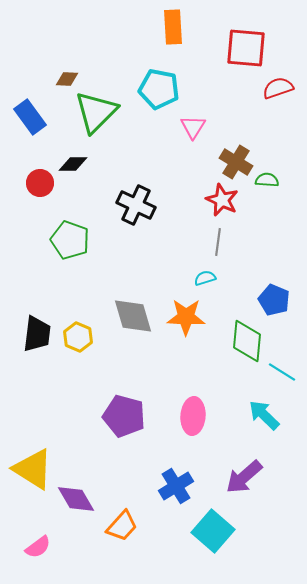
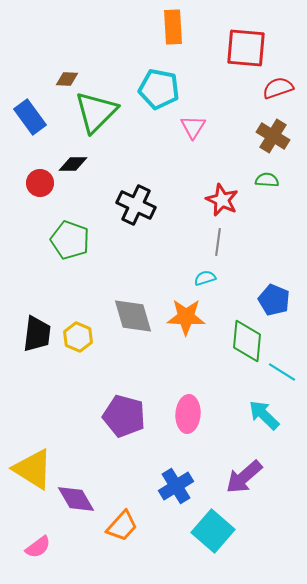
brown cross: moved 37 px right, 26 px up
pink ellipse: moved 5 px left, 2 px up
